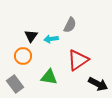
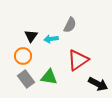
gray rectangle: moved 11 px right, 5 px up
